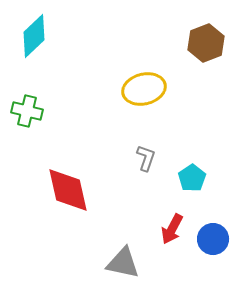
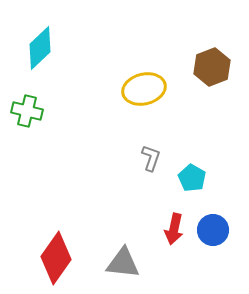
cyan diamond: moved 6 px right, 12 px down
brown hexagon: moved 6 px right, 24 px down
gray L-shape: moved 5 px right
cyan pentagon: rotated 8 degrees counterclockwise
red diamond: moved 12 px left, 68 px down; rotated 48 degrees clockwise
red arrow: moved 2 px right; rotated 16 degrees counterclockwise
blue circle: moved 9 px up
gray triangle: rotated 6 degrees counterclockwise
